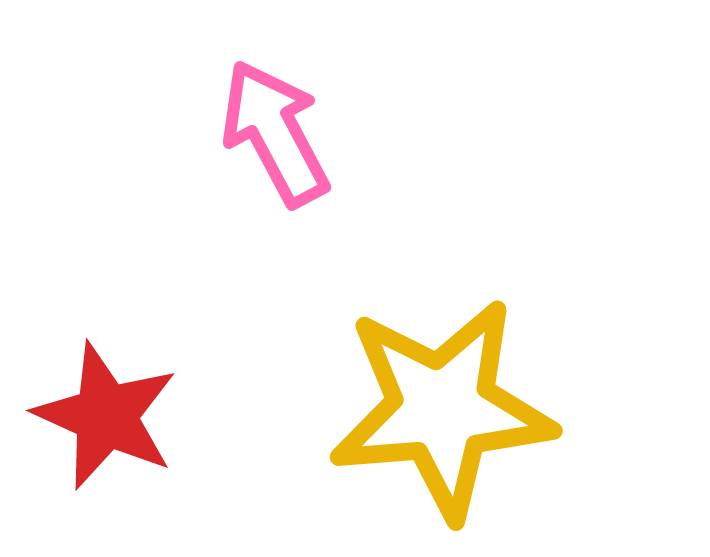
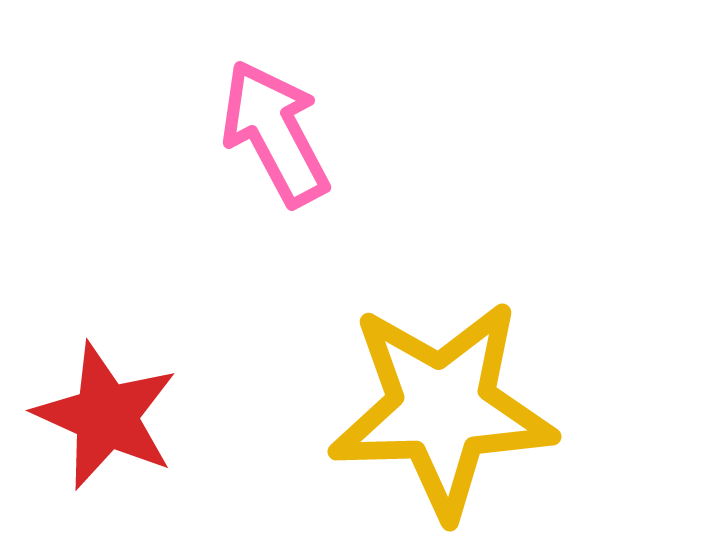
yellow star: rotated 3 degrees clockwise
